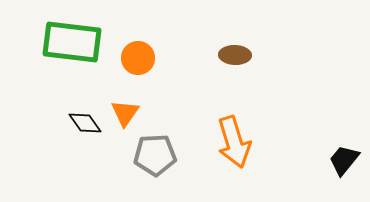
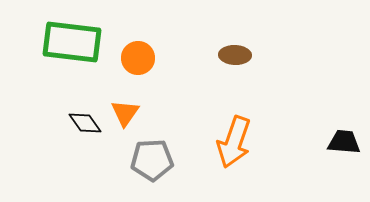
orange arrow: rotated 36 degrees clockwise
gray pentagon: moved 3 px left, 5 px down
black trapezoid: moved 18 px up; rotated 56 degrees clockwise
